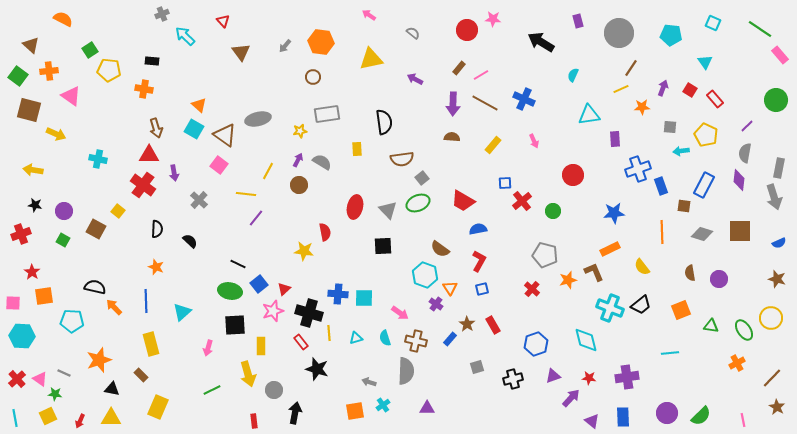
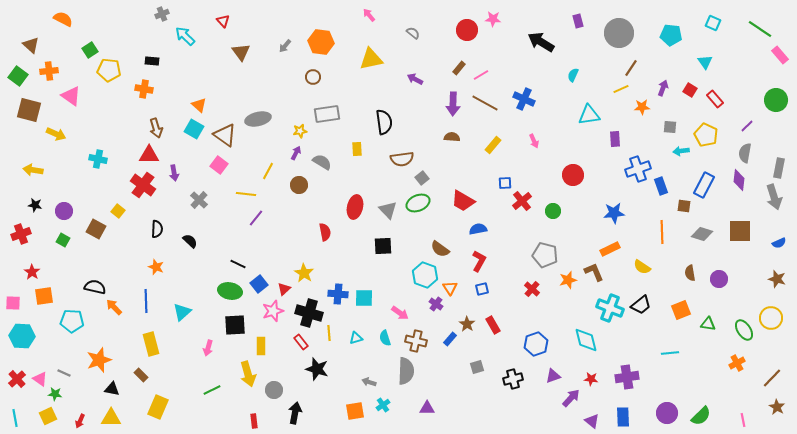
pink arrow at (369, 15): rotated 16 degrees clockwise
purple arrow at (298, 160): moved 2 px left, 7 px up
yellow star at (304, 251): moved 22 px down; rotated 24 degrees clockwise
yellow semicircle at (642, 267): rotated 18 degrees counterclockwise
green triangle at (711, 326): moved 3 px left, 2 px up
red star at (589, 378): moved 2 px right, 1 px down
